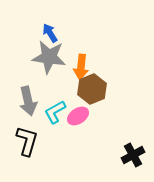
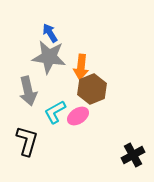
gray arrow: moved 10 px up
